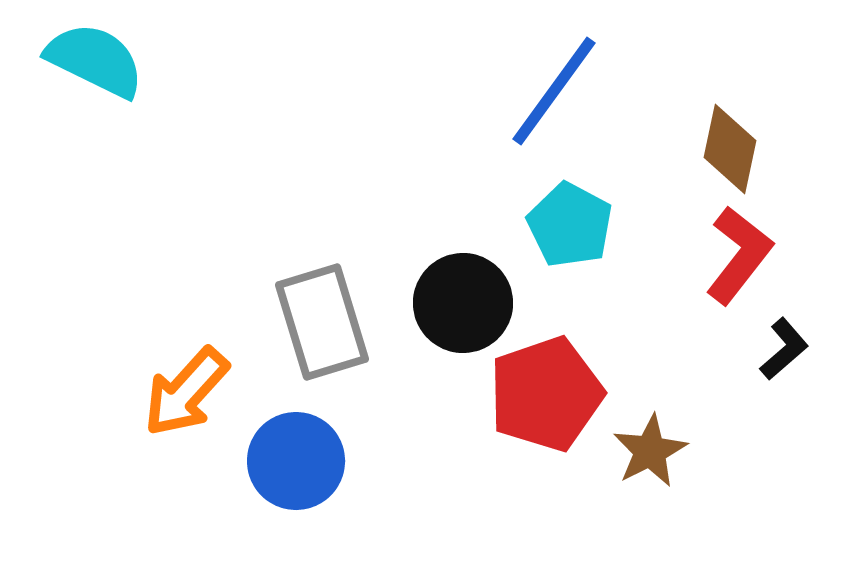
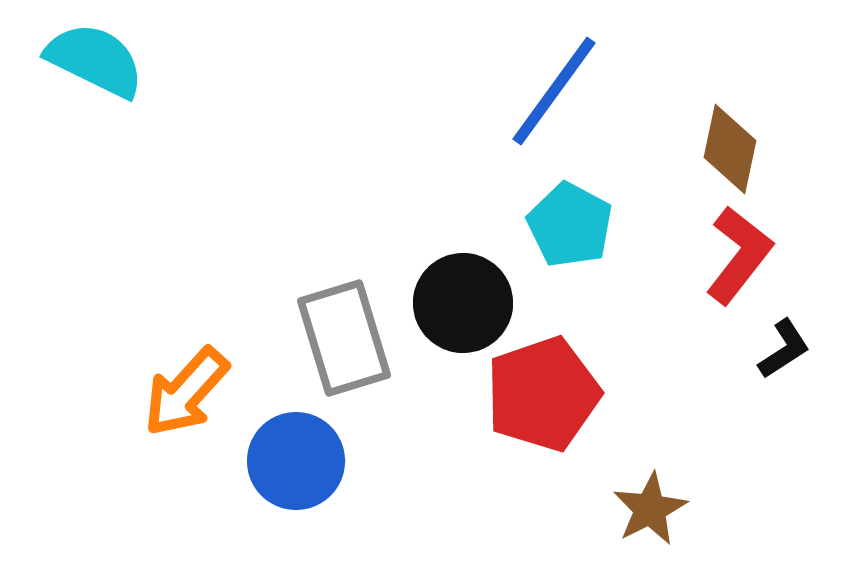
gray rectangle: moved 22 px right, 16 px down
black L-shape: rotated 8 degrees clockwise
red pentagon: moved 3 px left
brown star: moved 58 px down
